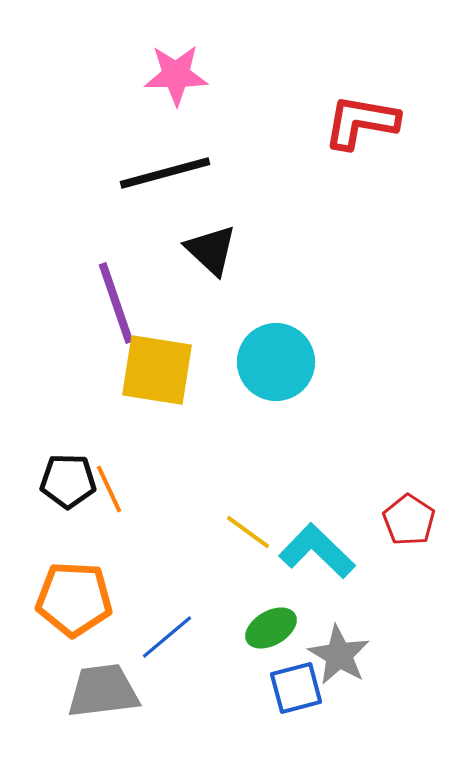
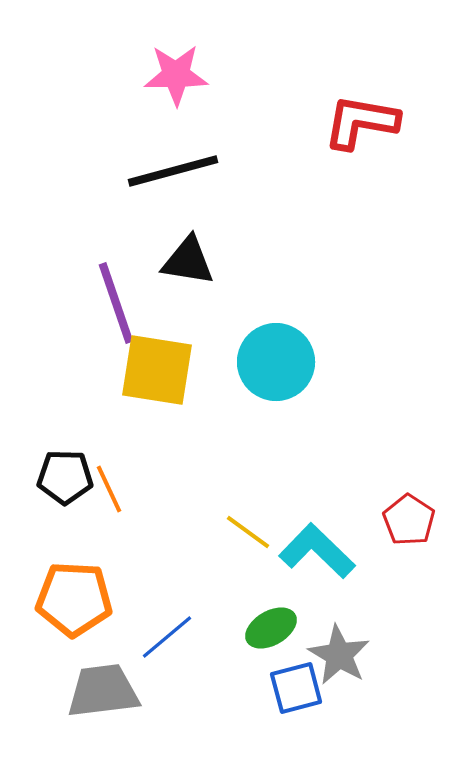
black line: moved 8 px right, 2 px up
black triangle: moved 23 px left, 11 px down; rotated 34 degrees counterclockwise
black pentagon: moved 3 px left, 4 px up
